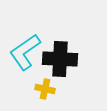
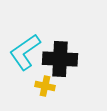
yellow cross: moved 3 px up
